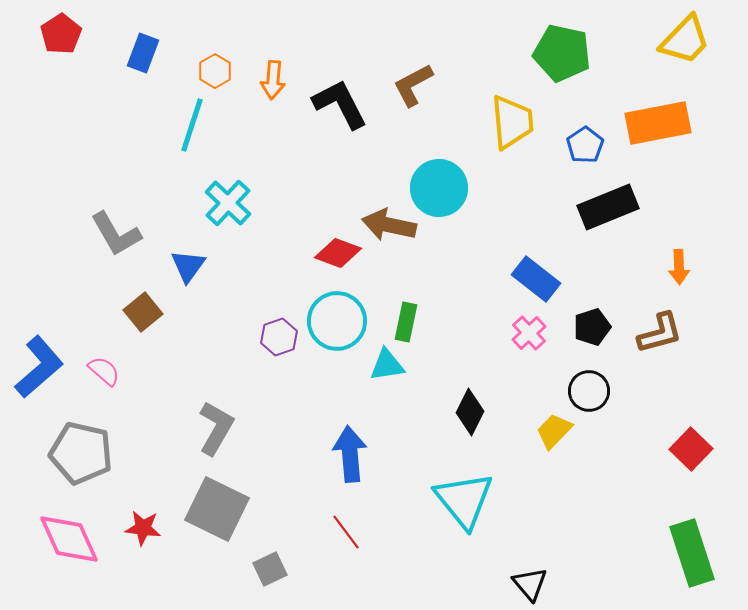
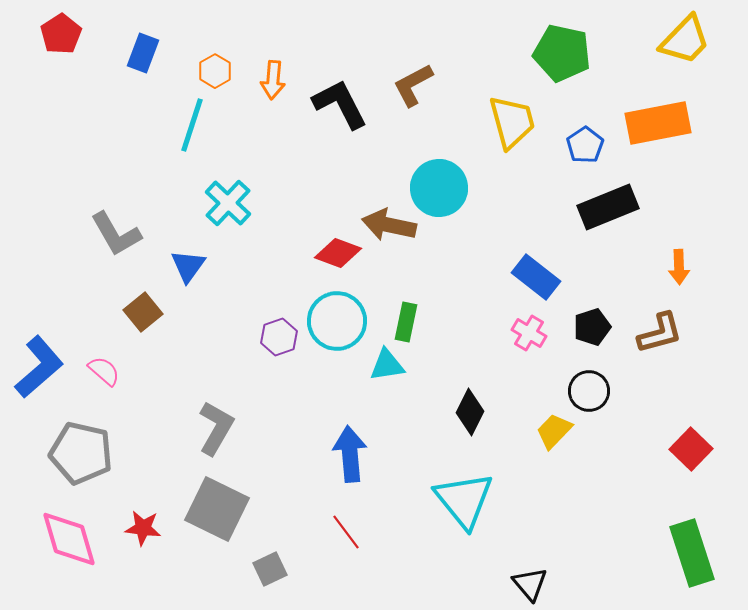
yellow trapezoid at (512, 122): rotated 10 degrees counterclockwise
blue rectangle at (536, 279): moved 2 px up
pink cross at (529, 333): rotated 16 degrees counterclockwise
pink diamond at (69, 539): rotated 8 degrees clockwise
